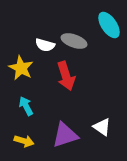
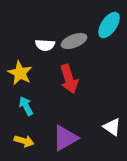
cyan ellipse: rotated 68 degrees clockwise
gray ellipse: rotated 40 degrees counterclockwise
white semicircle: rotated 12 degrees counterclockwise
yellow star: moved 1 px left, 5 px down
red arrow: moved 3 px right, 3 px down
white triangle: moved 10 px right
purple triangle: moved 3 px down; rotated 12 degrees counterclockwise
